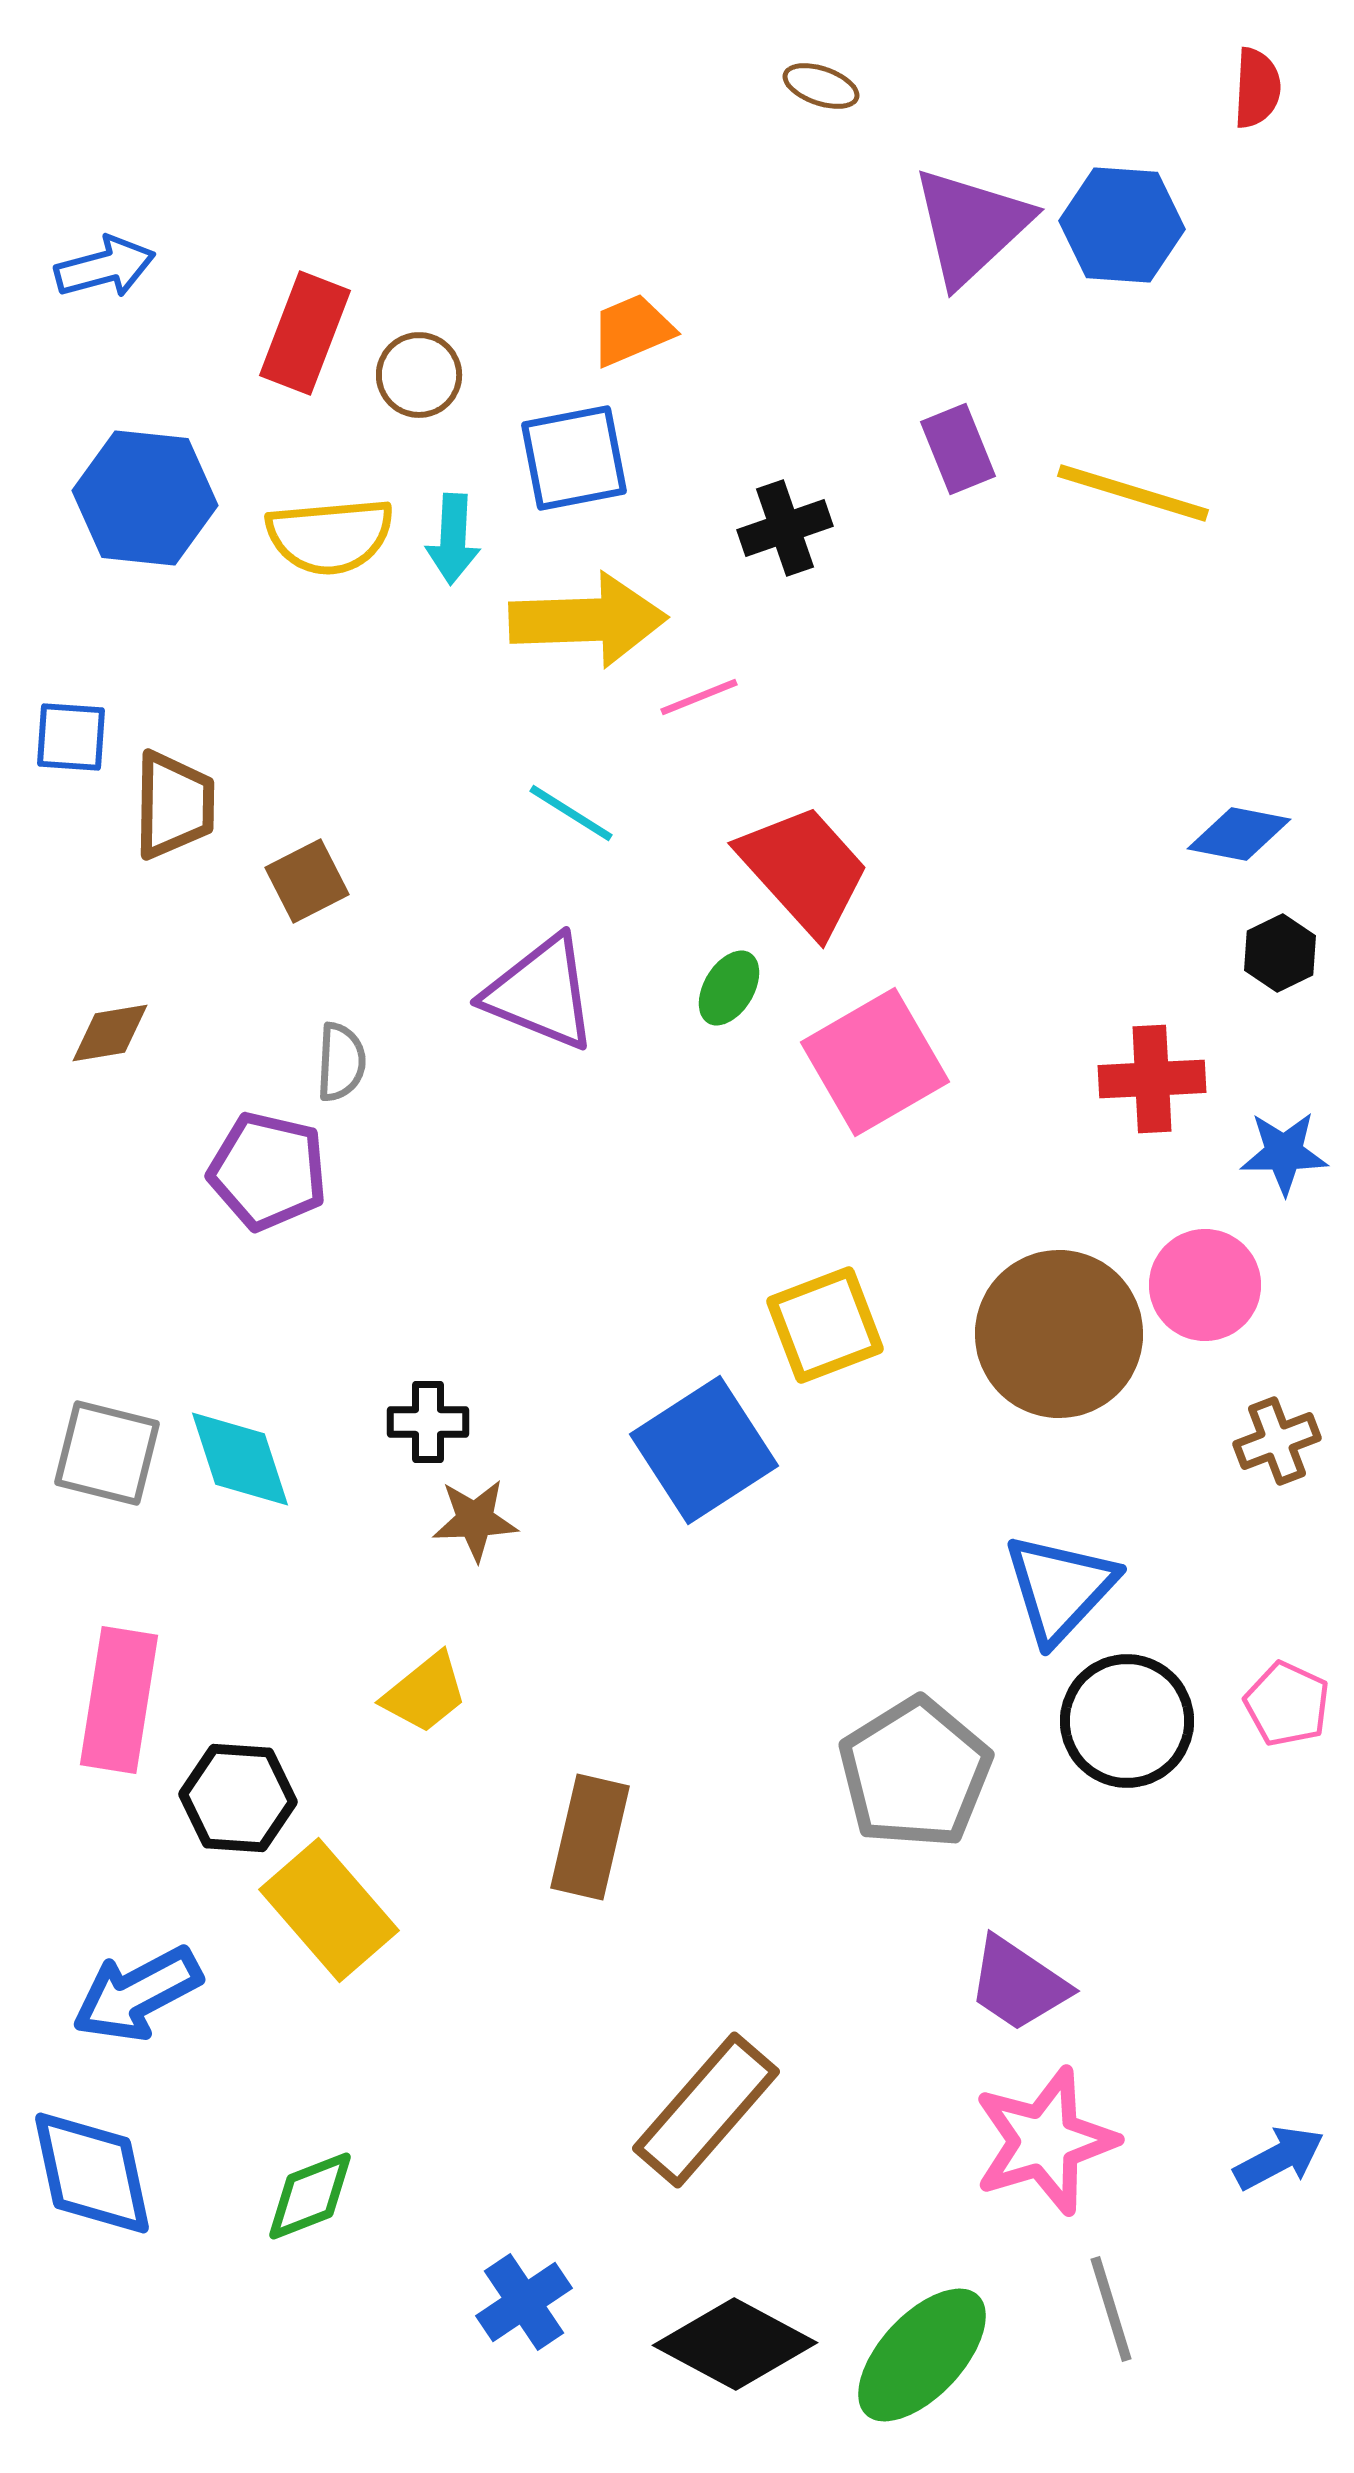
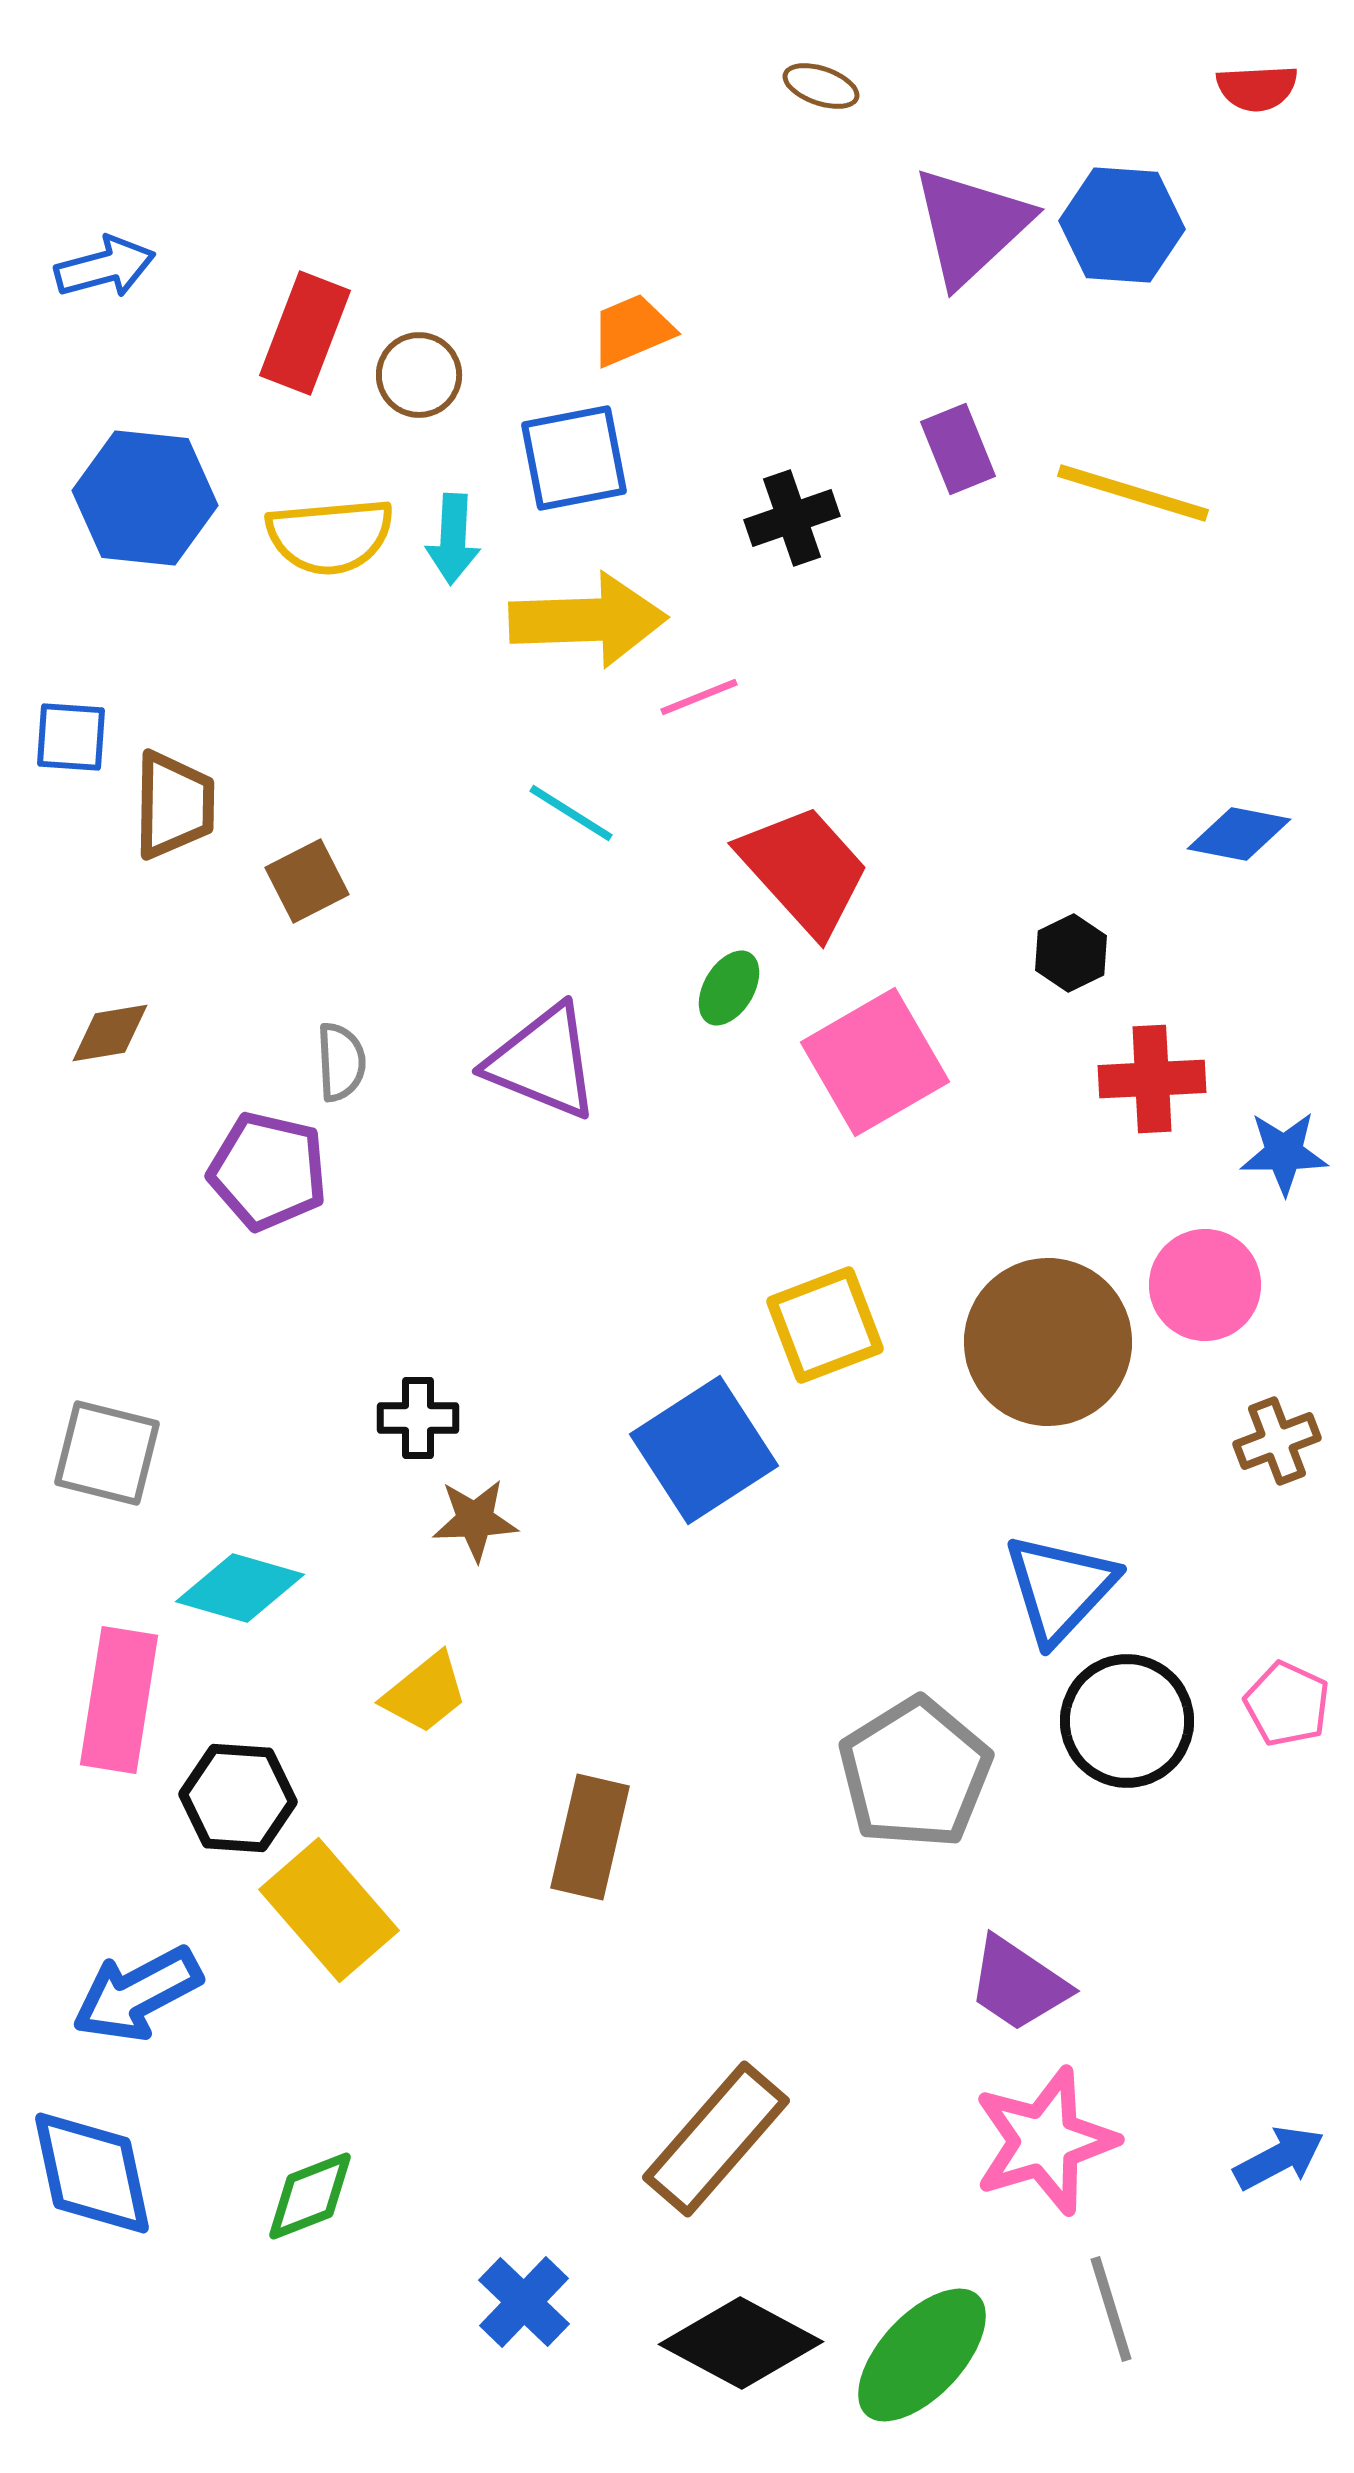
red semicircle at (1257, 88): rotated 84 degrees clockwise
black cross at (785, 528): moved 7 px right, 10 px up
black hexagon at (1280, 953): moved 209 px left
purple triangle at (541, 993): moved 2 px right, 69 px down
gray semicircle at (341, 1062): rotated 6 degrees counterclockwise
brown circle at (1059, 1334): moved 11 px left, 8 px down
black cross at (428, 1422): moved 10 px left, 4 px up
cyan diamond at (240, 1459): moved 129 px down; rotated 56 degrees counterclockwise
brown rectangle at (706, 2110): moved 10 px right, 29 px down
blue cross at (524, 2302): rotated 12 degrees counterclockwise
black diamond at (735, 2344): moved 6 px right, 1 px up
